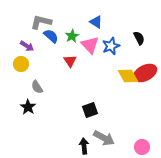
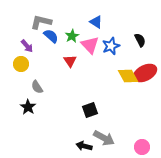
black semicircle: moved 1 px right, 2 px down
purple arrow: rotated 16 degrees clockwise
black arrow: rotated 70 degrees counterclockwise
